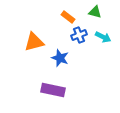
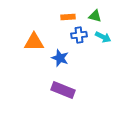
green triangle: moved 4 px down
orange rectangle: rotated 40 degrees counterclockwise
blue cross: rotated 14 degrees clockwise
orange triangle: rotated 15 degrees clockwise
purple rectangle: moved 10 px right; rotated 10 degrees clockwise
